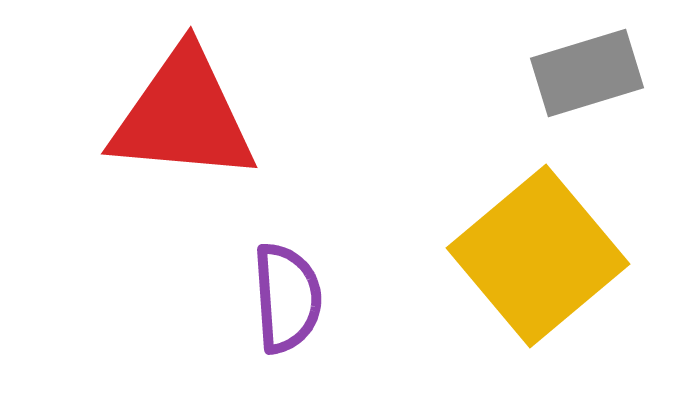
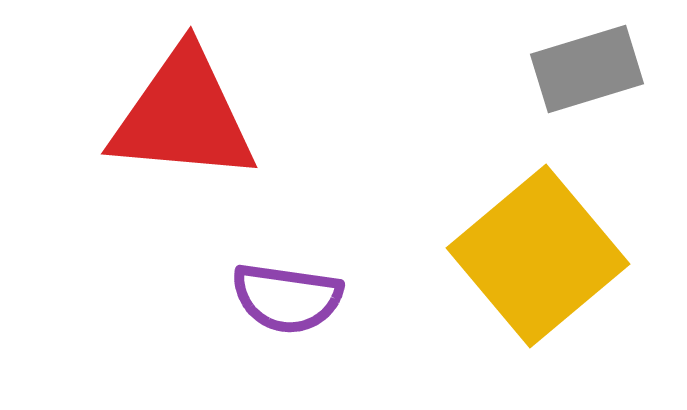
gray rectangle: moved 4 px up
purple semicircle: rotated 102 degrees clockwise
